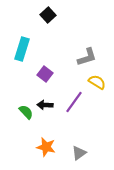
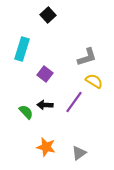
yellow semicircle: moved 3 px left, 1 px up
